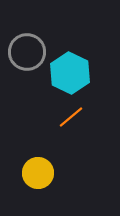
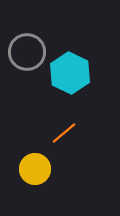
orange line: moved 7 px left, 16 px down
yellow circle: moved 3 px left, 4 px up
